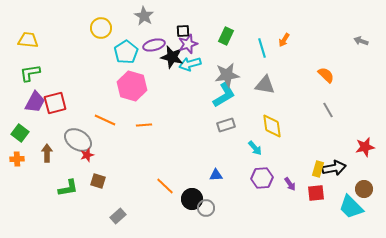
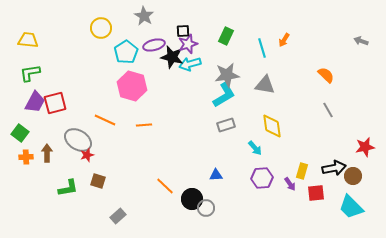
orange cross at (17, 159): moved 9 px right, 2 px up
yellow rectangle at (318, 169): moved 16 px left, 2 px down
brown circle at (364, 189): moved 11 px left, 13 px up
